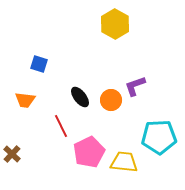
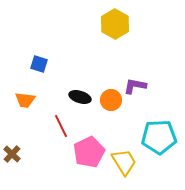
purple L-shape: rotated 30 degrees clockwise
black ellipse: rotated 35 degrees counterclockwise
yellow trapezoid: rotated 52 degrees clockwise
